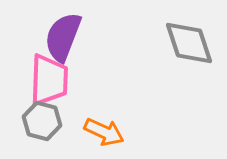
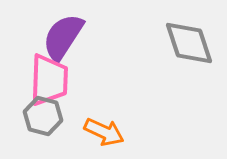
purple semicircle: rotated 12 degrees clockwise
gray hexagon: moved 1 px right, 5 px up
